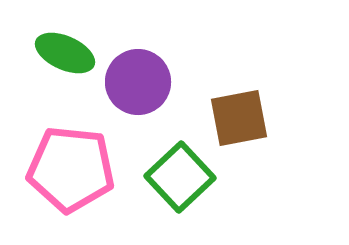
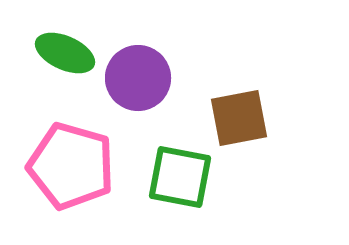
purple circle: moved 4 px up
pink pentagon: moved 3 px up; rotated 10 degrees clockwise
green square: rotated 36 degrees counterclockwise
